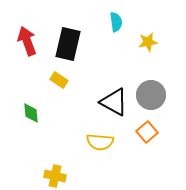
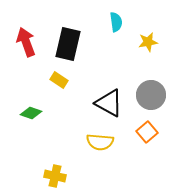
red arrow: moved 1 px left, 1 px down
black triangle: moved 5 px left, 1 px down
green diamond: rotated 65 degrees counterclockwise
